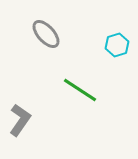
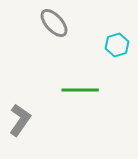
gray ellipse: moved 8 px right, 11 px up
green line: rotated 33 degrees counterclockwise
